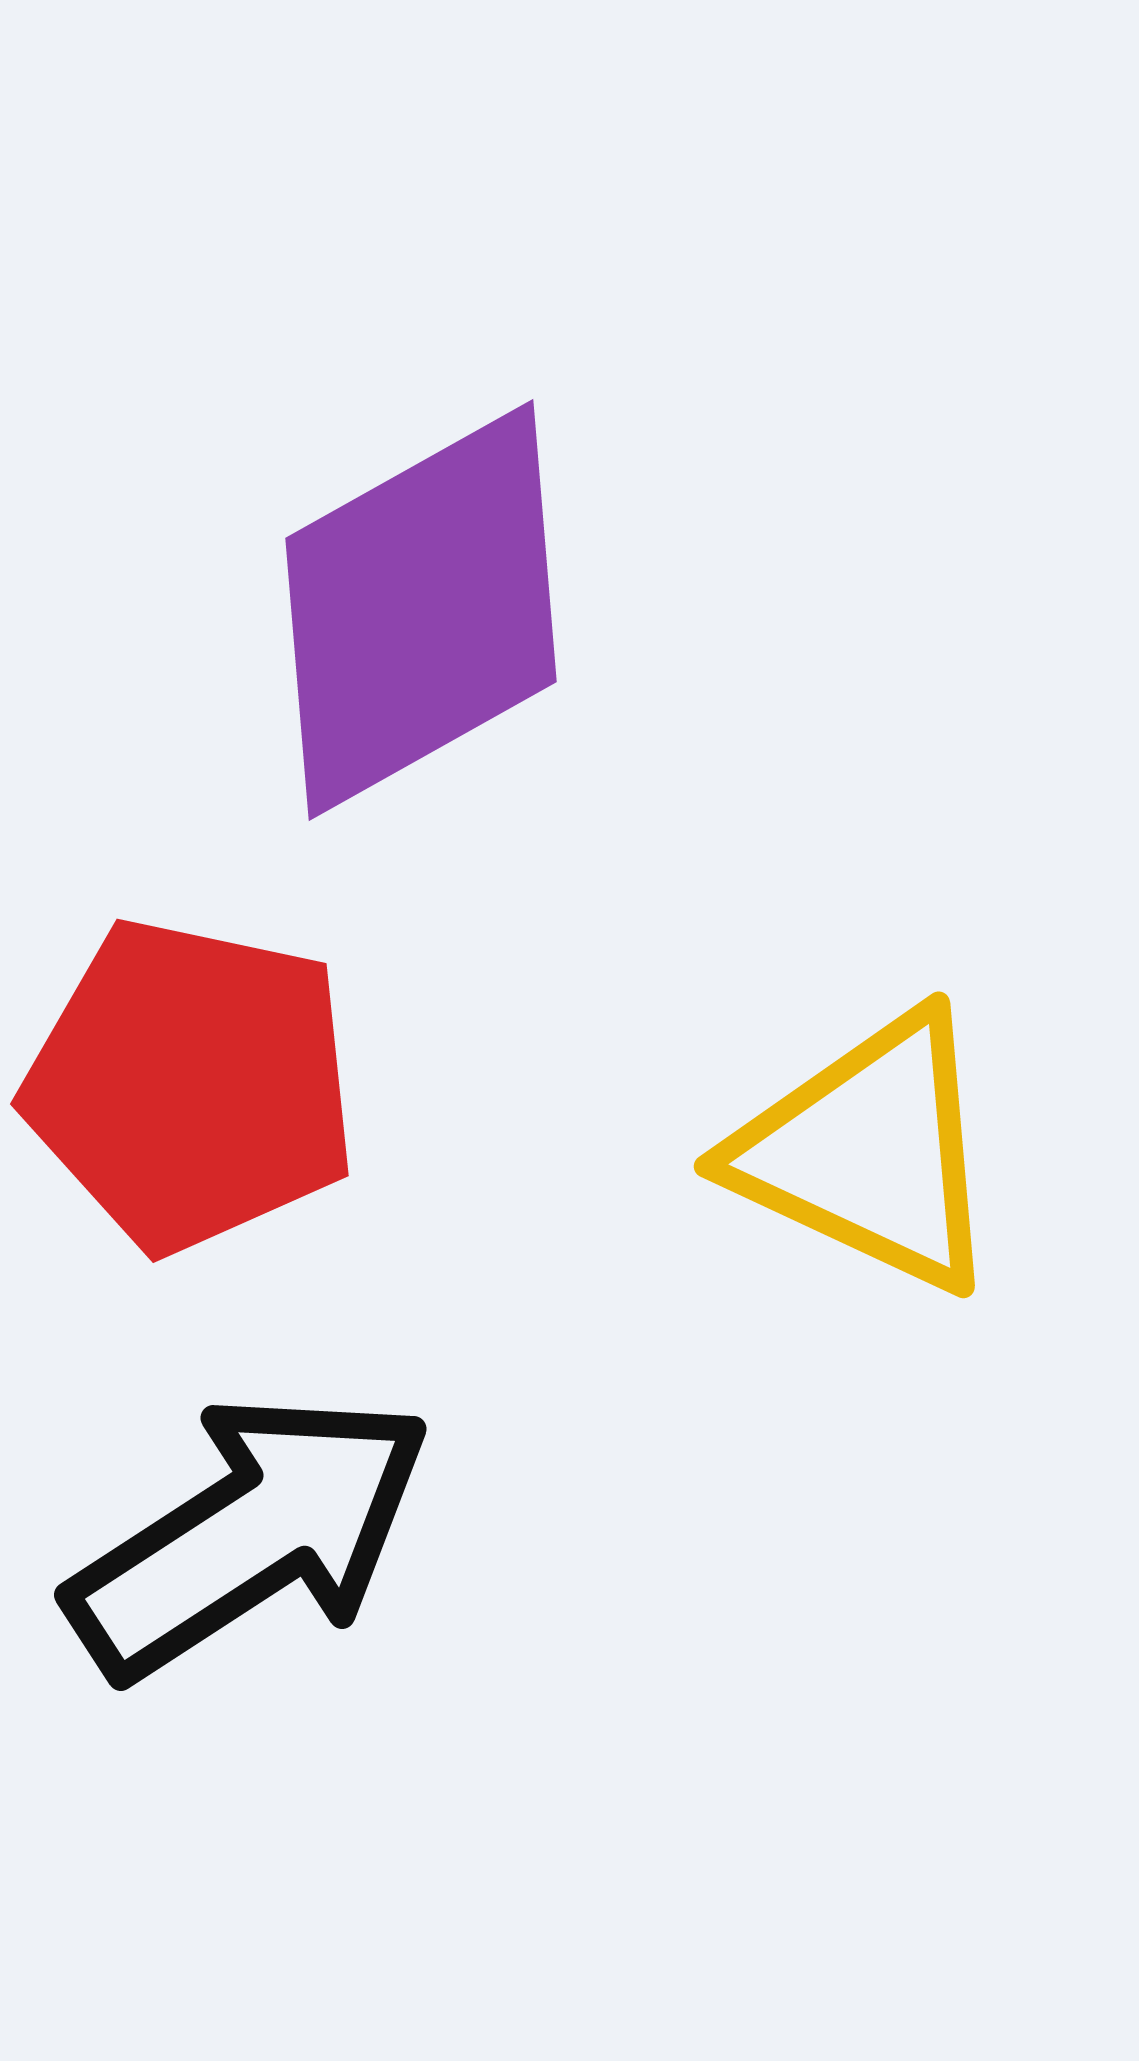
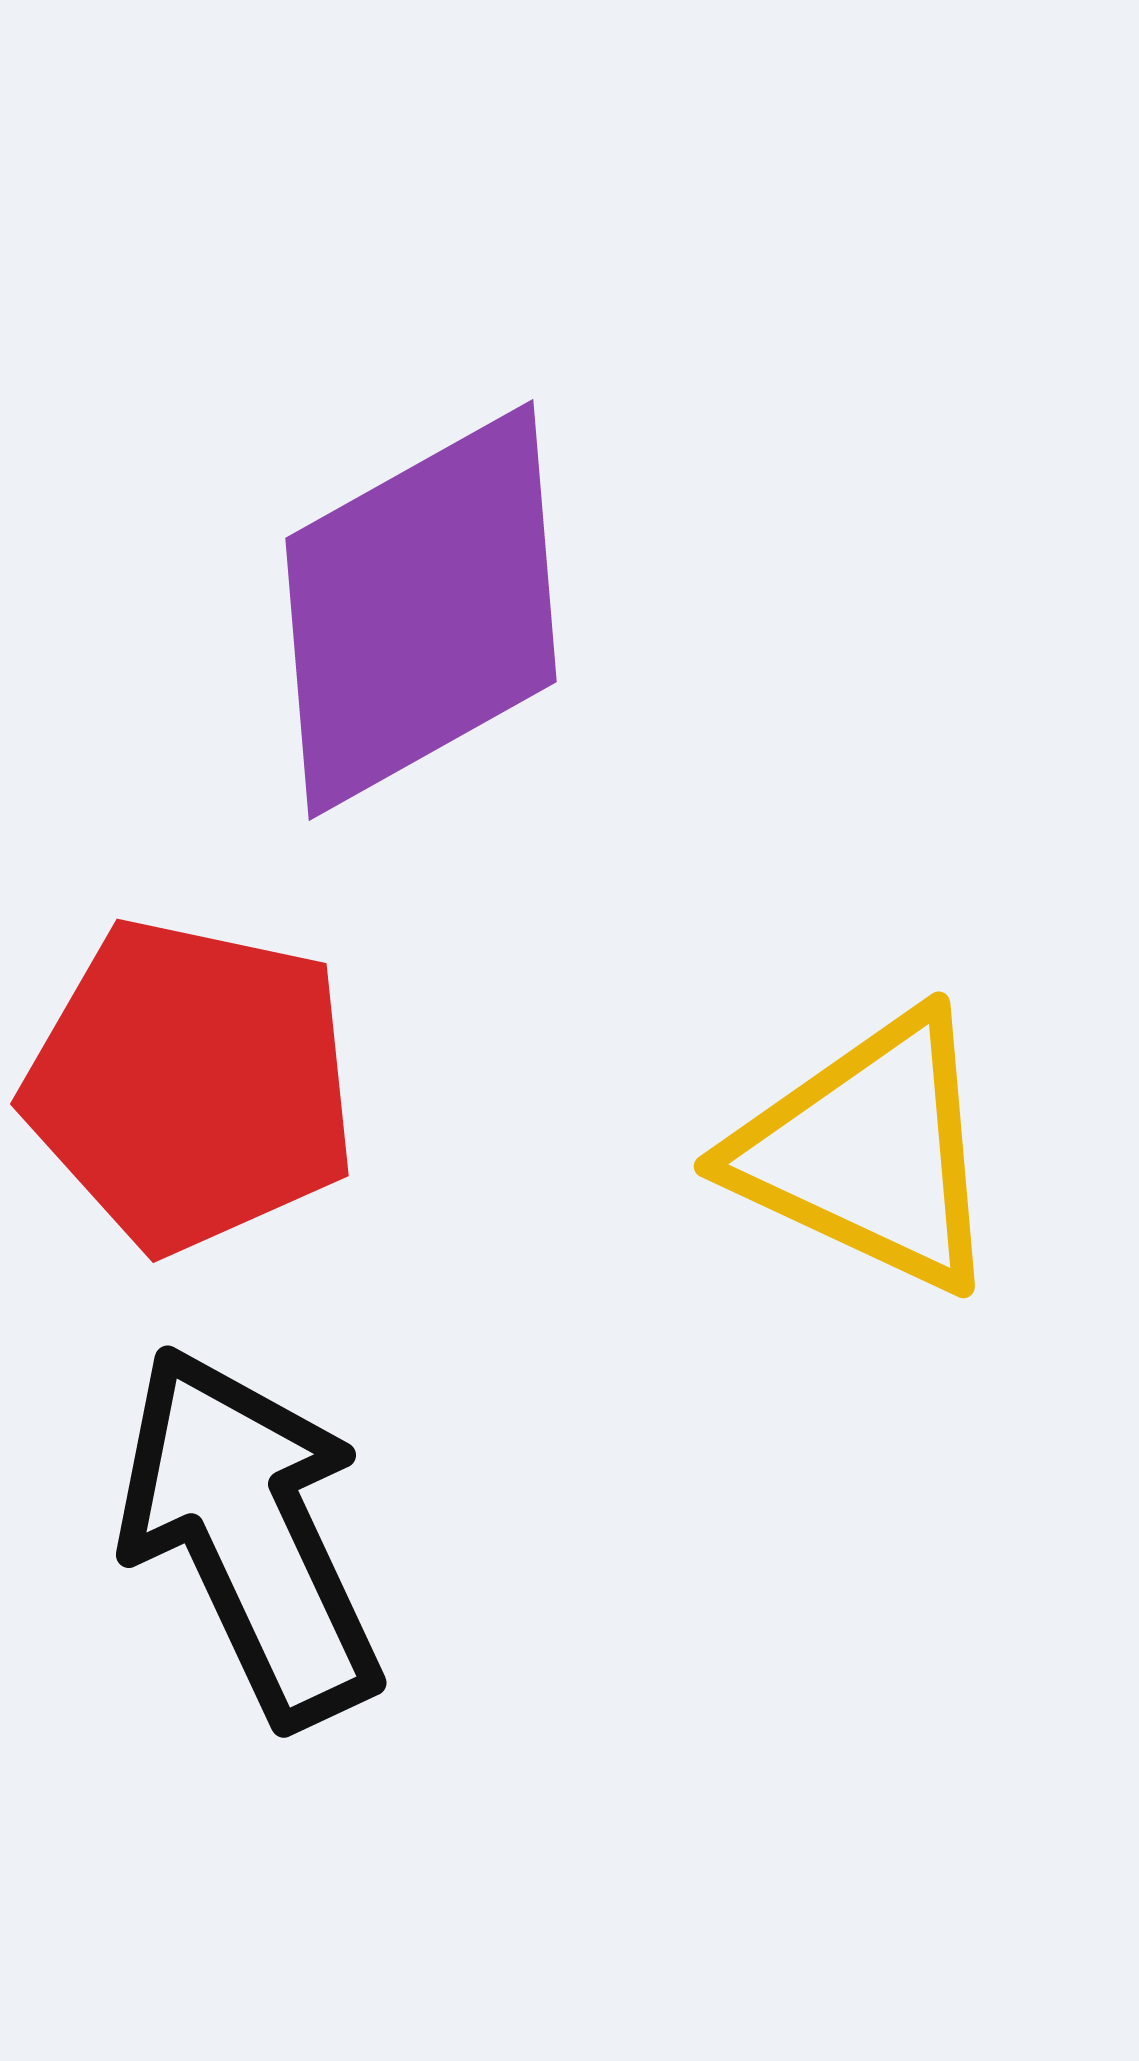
black arrow: rotated 82 degrees counterclockwise
